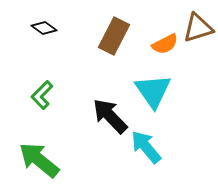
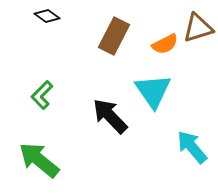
black diamond: moved 3 px right, 12 px up
cyan arrow: moved 46 px right
